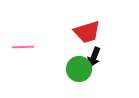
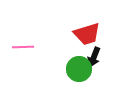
red trapezoid: moved 2 px down
